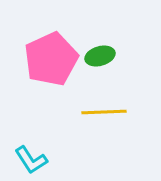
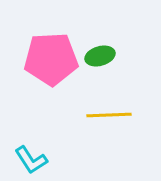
pink pentagon: rotated 22 degrees clockwise
yellow line: moved 5 px right, 3 px down
